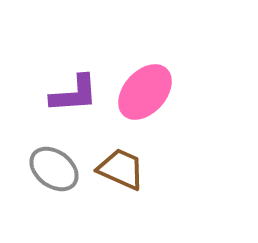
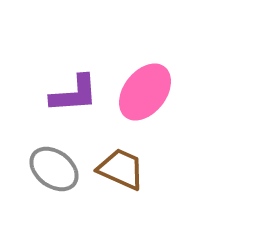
pink ellipse: rotated 4 degrees counterclockwise
